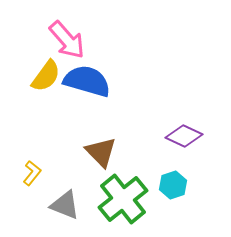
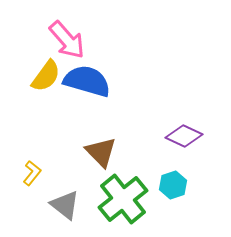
gray triangle: rotated 16 degrees clockwise
